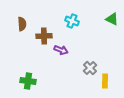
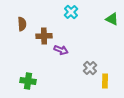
cyan cross: moved 1 px left, 9 px up; rotated 24 degrees clockwise
